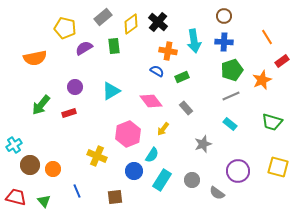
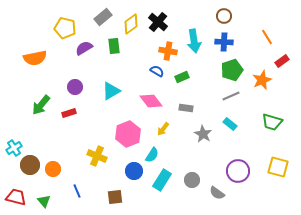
gray rectangle at (186, 108): rotated 40 degrees counterclockwise
gray star at (203, 144): moved 10 px up; rotated 24 degrees counterclockwise
cyan cross at (14, 145): moved 3 px down
